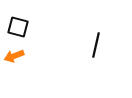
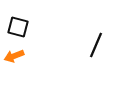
black line: rotated 10 degrees clockwise
